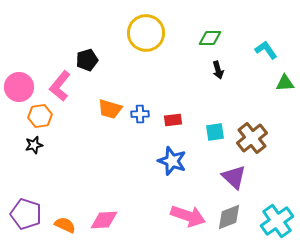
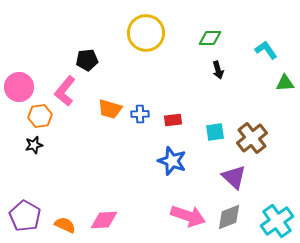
black pentagon: rotated 10 degrees clockwise
pink L-shape: moved 5 px right, 5 px down
purple pentagon: moved 1 px left, 2 px down; rotated 12 degrees clockwise
